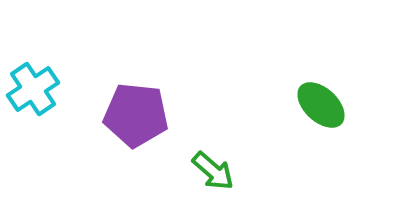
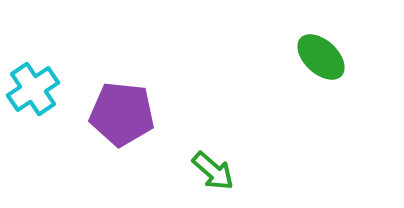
green ellipse: moved 48 px up
purple pentagon: moved 14 px left, 1 px up
